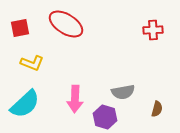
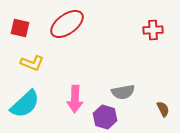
red ellipse: moved 1 px right; rotated 68 degrees counterclockwise
red square: rotated 24 degrees clockwise
brown semicircle: moved 6 px right; rotated 42 degrees counterclockwise
